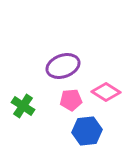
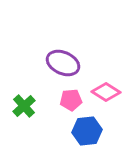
purple ellipse: moved 3 px up; rotated 44 degrees clockwise
green cross: moved 1 px right; rotated 15 degrees clockwise
